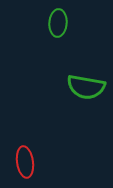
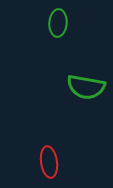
red ellipse: moved 24 px right
